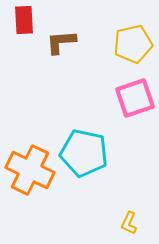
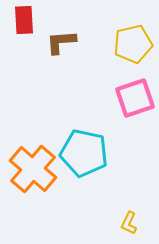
orange cross: moved 3 px right, 1 px up; rotated 15 degrees clockwise
